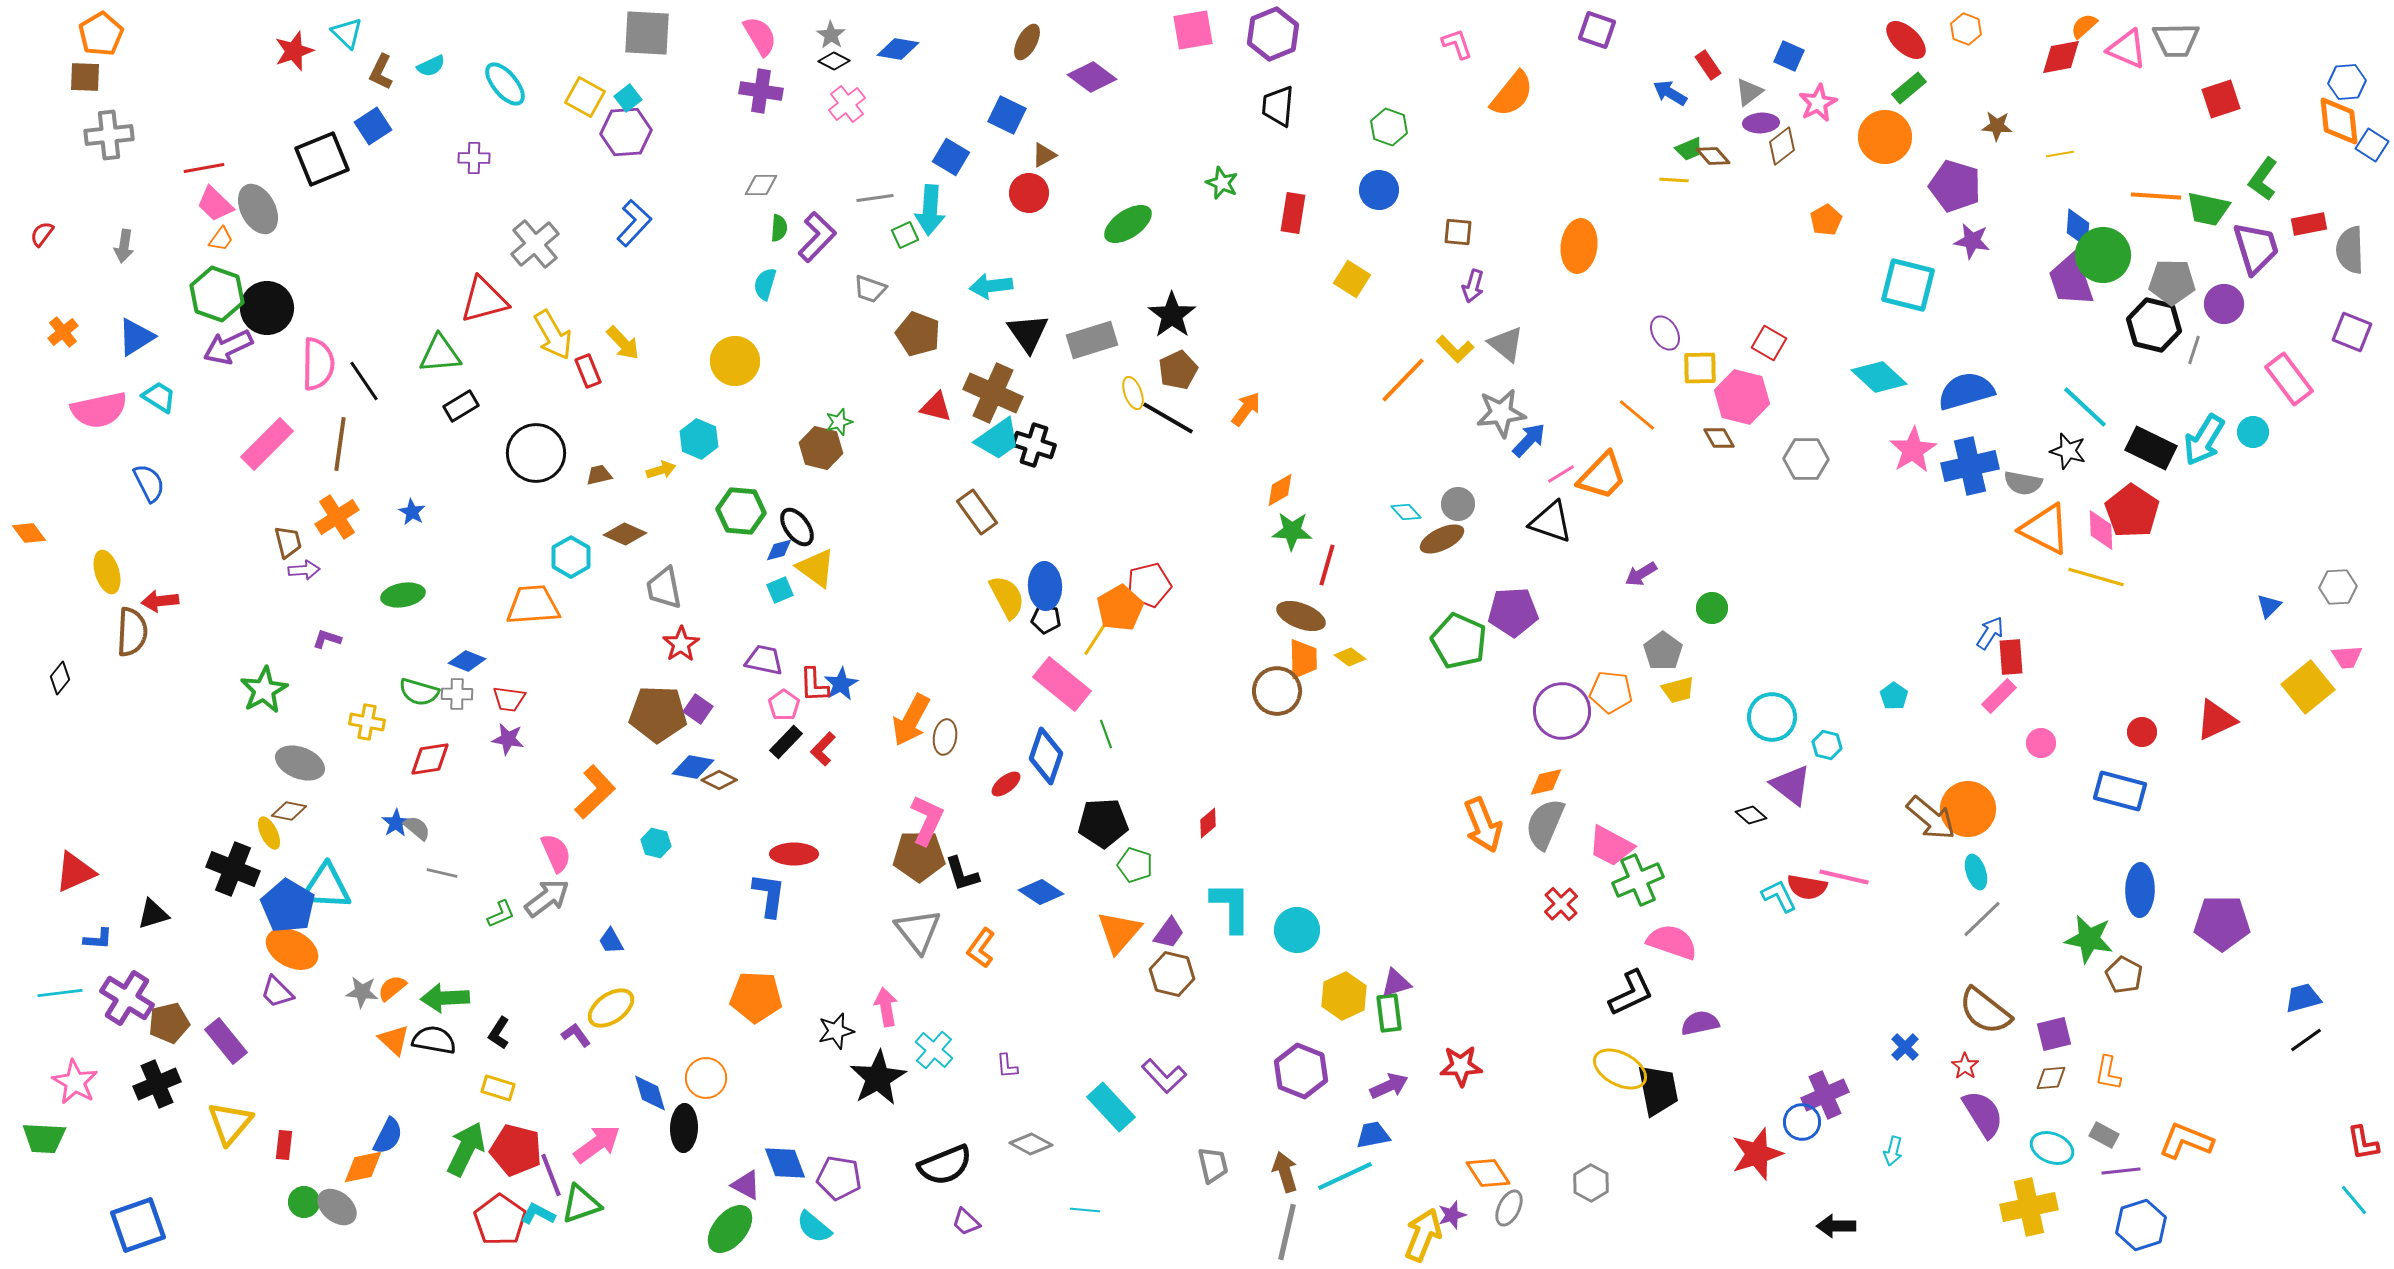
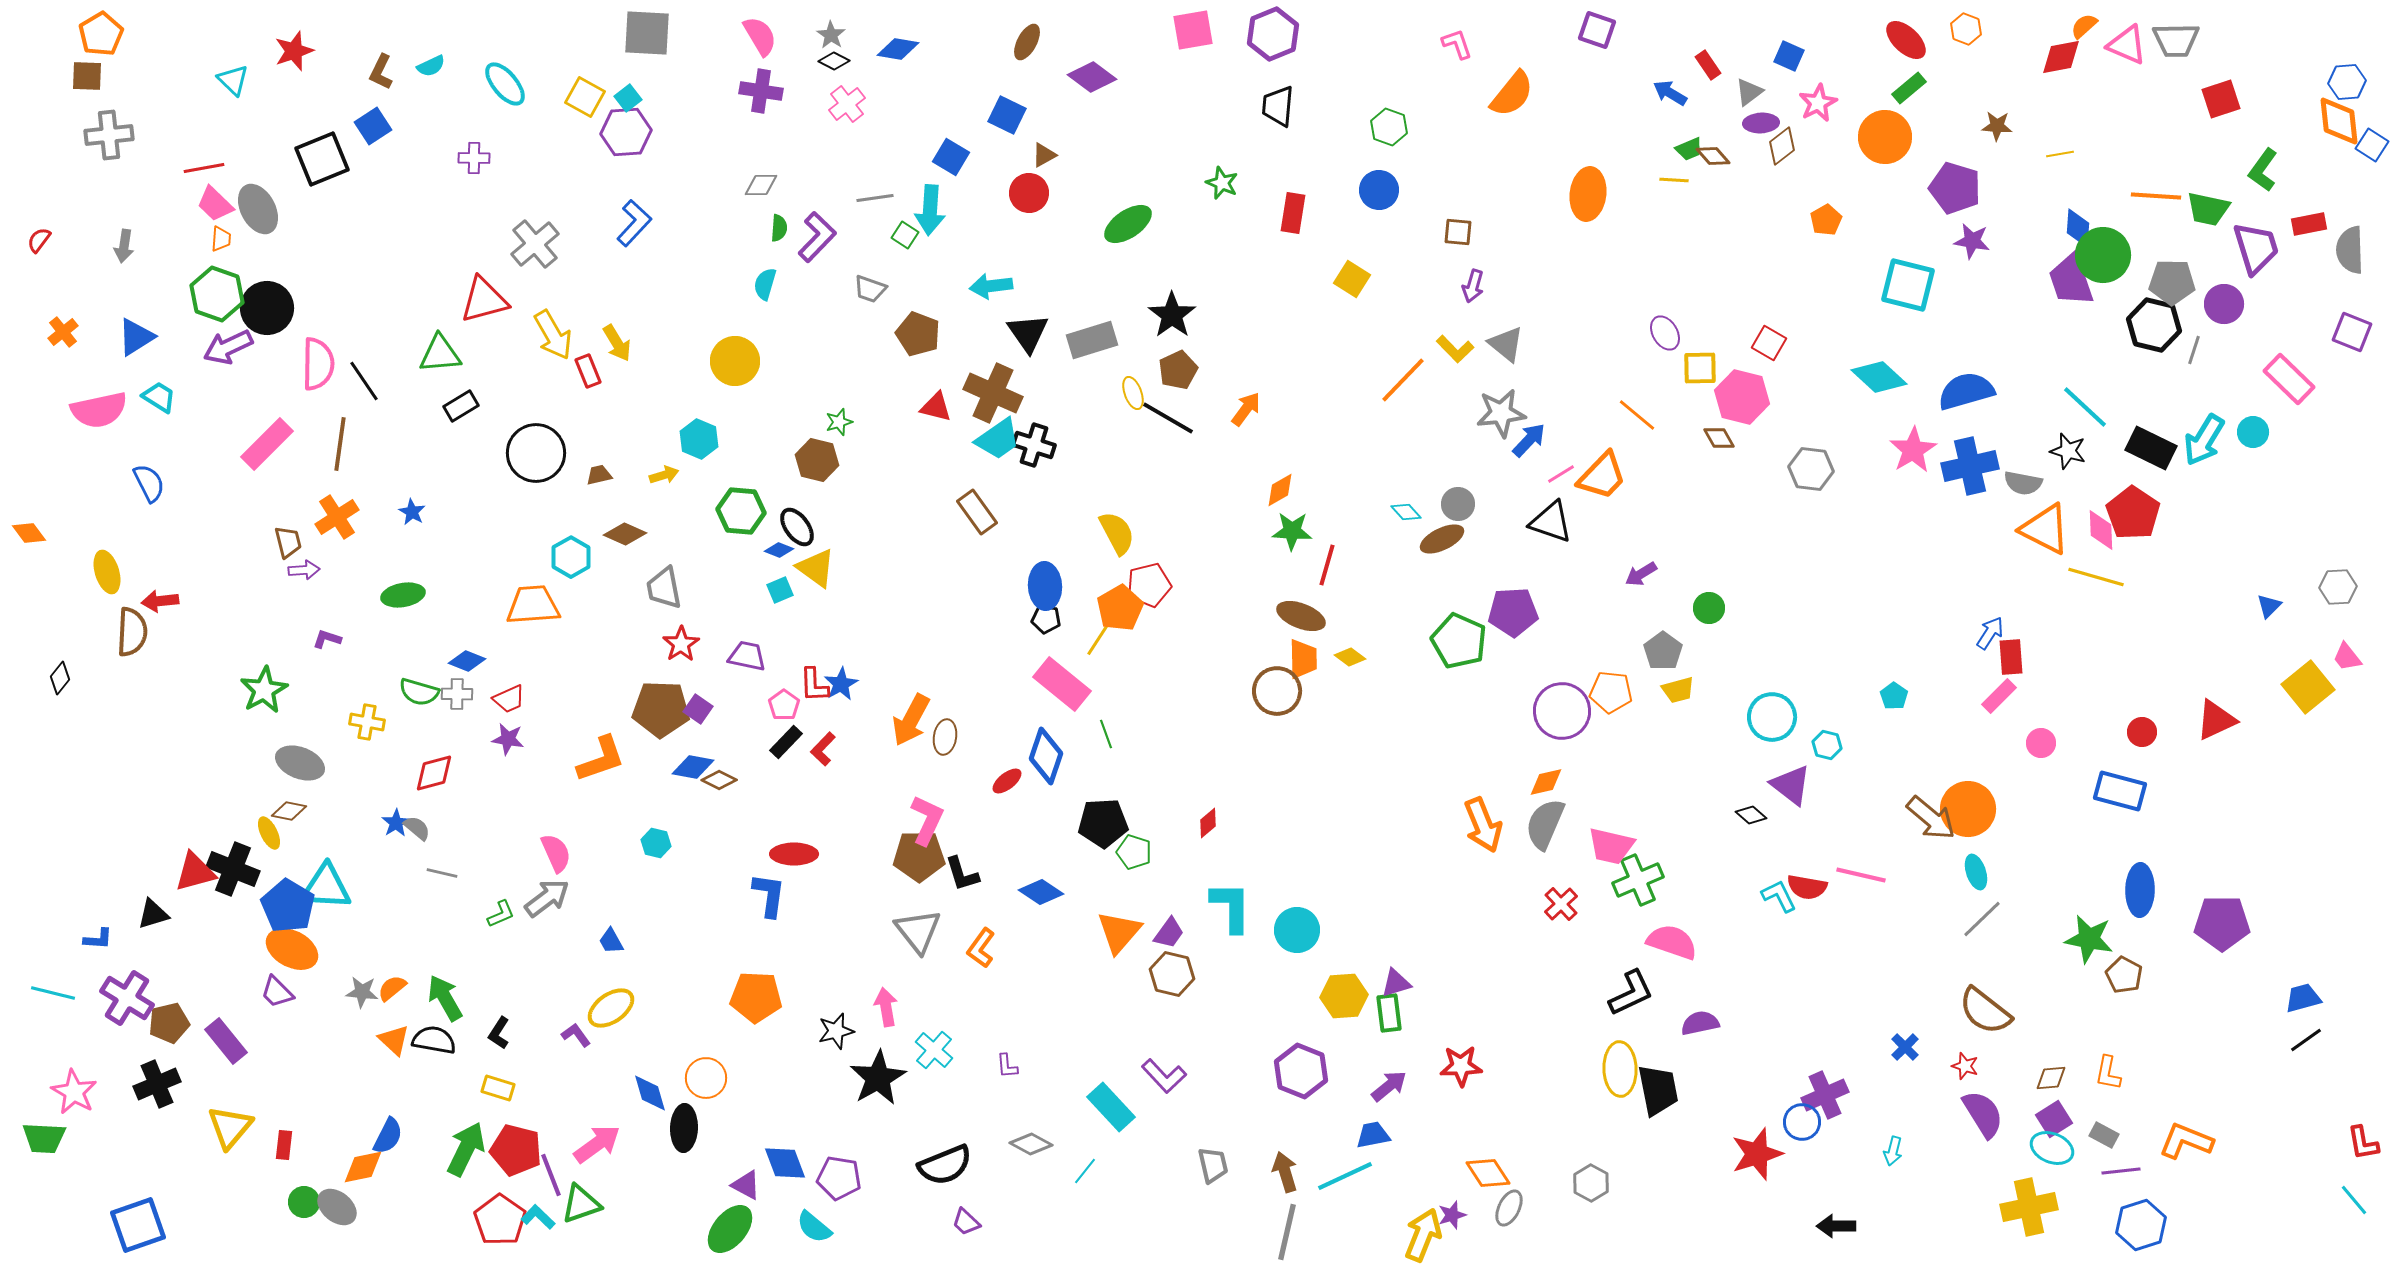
cyan triangle at (347, 33): moved 114 px left, 47 px down
pink triangle at (2127, 49): moved 4 px up
brown square at (85, 77): moved 2 px right, 1 px up
green L-shape at (2263, 179): moved 9 px up
purple pentagon at (1955, 186): moved 2 px down
red semicircle at (42, 234): moved 3 px left, 6 px down
green square at (905, 235): rotated 32 degrees counterclockwise
orange trapezoid at (221, 239): rotated 32 degrees counterclockwise
orange ellipse at (1579, 246): moved 9 px right, 52 px up
yellow arrow at (623, 343): moved 6 px left; rotated 12 degrees clockwise
pink rectangle at (2289, 379): rotated 9 degrees counterclockwise
brown hexagon at (821, 448): moved 4 px left, 12 px down
gray hexagon at (1806, 459): moved 5 px right, 10 px down; rotated 6 degrees clockwise
yellow arrow at (661, 470): moved 3 px right, 5 px down
red pentagon at (2132, 511): moved 1 px right, 2 px down
blue diamond at (779, 550): rotated 36 degrees clockwise
yellow semicircle at (1007, 597): moved 110 px right, 64 px up
green circle at (1712, 608): moved 3 px left
yellow line at (1096, 638): moved 3 px right
pink trapezoid at (2347, 657): rotated 56 degrees clockwise
purple trapezoid at (764, 660): moved 17 px left, 4 px up
red trapezoid at (509, 699): rotated 32 degrees counterclockwise
brown pentagon at (658, 714): moved 3 px right, 5 px up
red diamond at (430, 759): moved 4 px right, 14 px down; rotated 6 degrees counterclockwise
red ellipse at (1006, 784): moved 1 px right, 3 px up
orange L-shape at (595, 792): moved 6 px right, 33 px up; rotated 24 degrees clockwise
pink trapezoid at (1611, 846): rotated 15 degrees counterclockwise
green pentagon at (1135, 865): moved 1 px left, 13 px up
red triangle at (75, 872): moved 120 px right; rotated 9 degrees clockwise
pink line at (1844, 877): moved 17 px right, 2 px up
cyan line at (60, 993): moved 7 px left; rotated 21 degrees clockwise
yellow hexagon at (1344, 996): rotated 21 degrees clockwise
green arrow at (445, 998): rotated 63 degrees clockwise
purple square at (2054, 1034): moved 85 px down; rotated 18 degrees counterclockwise
red star at (1965, 1066): rotated 16 degrees counterclockwise
yellow ellipse at (1620, 1069): rotated 60 degrees clockwise
pink star at (75, 1082): moved 1 px left, 10 px down
purple arrow at (1389, 1086): rotated 15 degrees counterclockwise
yellow triangle at (230, 1123): moved 4 px down
cyan line at (1085, 1210): moved 39 px up; rotated 56 degrees counterclockwise
cyan L-shape at (538, 1214): moved 3 px down; rotated 16 degrees clockwise
